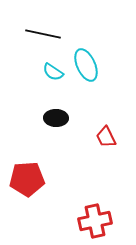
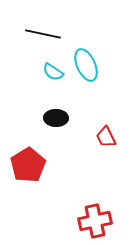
red pentagon: moved 1 px right, 14 px up; rotated 28 degrees counterclockwise
